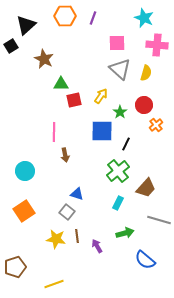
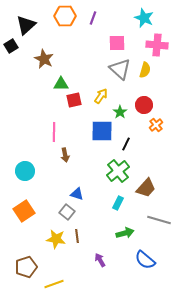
yellow semicircle: moved 1 px left, 3 px up
purple arrow: moved 3 px right, 14 px down
brown pentagon: moved 11 px right
